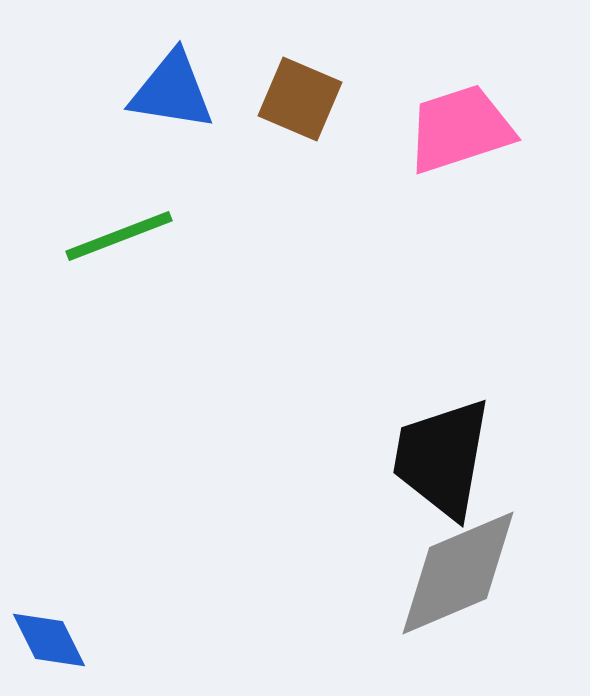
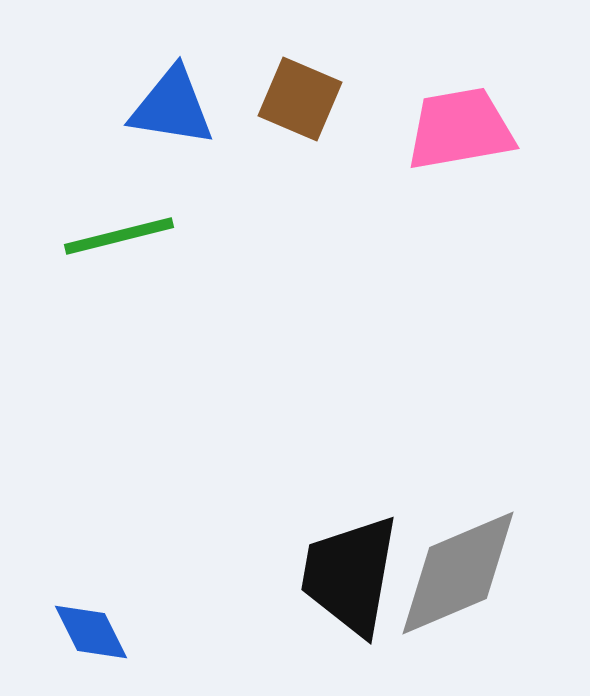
blue triangle: moved 16 px down
pink trapezoid: rotated 8 degrees clockwise
green line: rotated 7 degrees clockwise
black trapezoid: moved 92 px left, 117 px down
blue diamond: moved 42 px right, 8 px up
